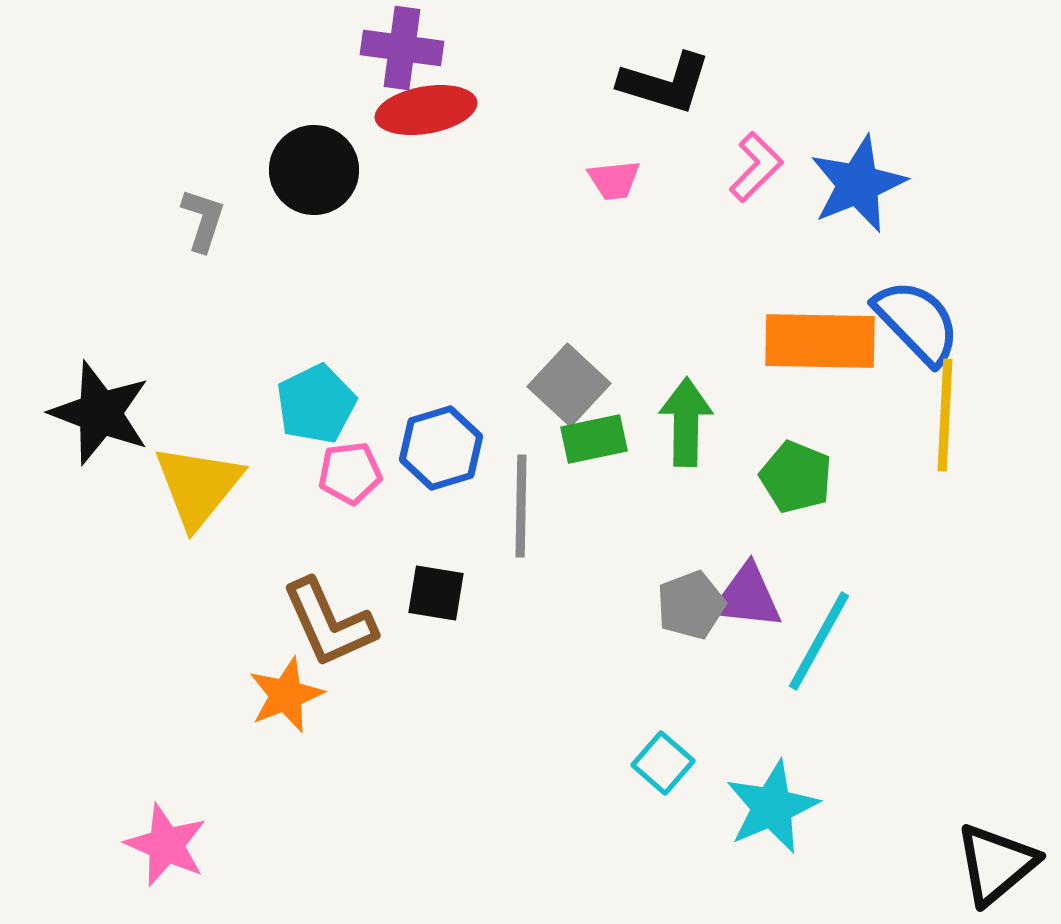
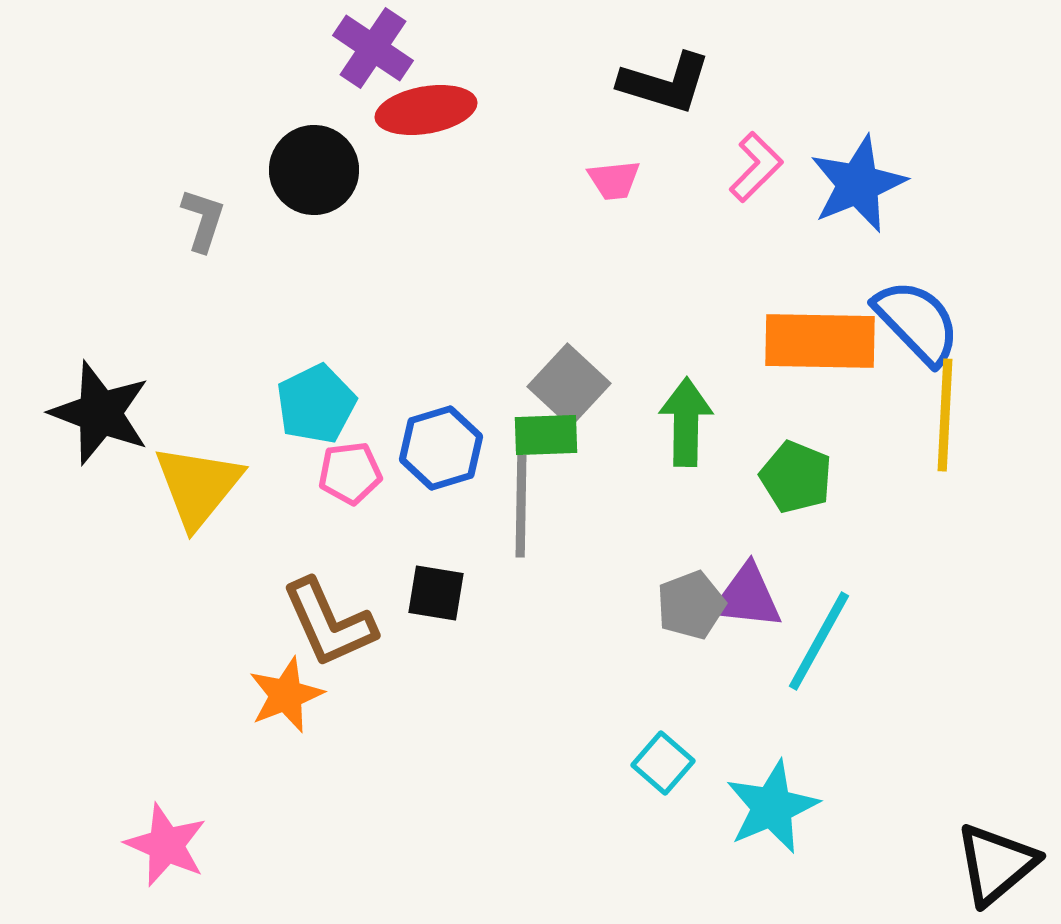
purple cross: moved 29 px left; rotated 26 degrees clockwise
green rectangle: moved 48 px left, 4 px up; rotated 10 degrees clockwise
